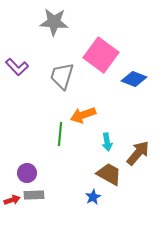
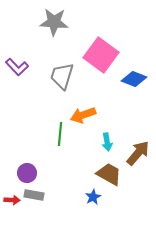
gray rectangle: rotated 12 degrees clockwise
red arrow: rotated 21 degrees clockwise
